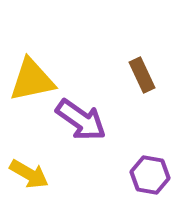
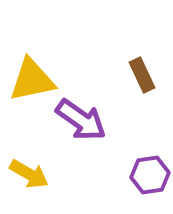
purple hexagon: rotated 18 degrees counterclockwise
